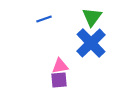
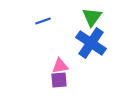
blue line: moved 1 px left, 2 px down
blue cross: rotated 12 degrees counterclockwise
